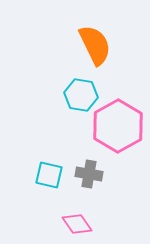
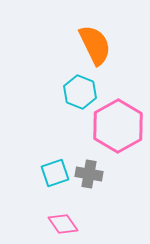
cyan hexagon: moved 1 px left, 3 px up; rotated 12 degrees clockwise
cyan square: moved 6 px right, 2 px up; rotated 32 degrees counterclockwise
pink diamond: moved 14 px left
